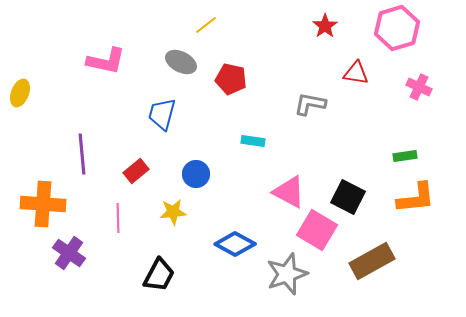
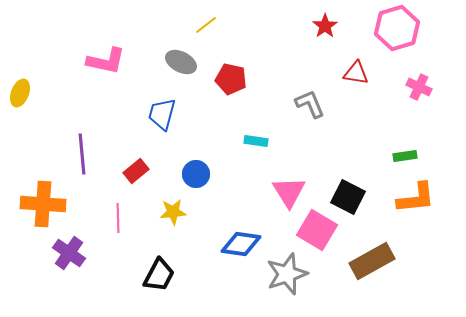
gray L-shape: rotated 56 degrees clockwise
cyan rectangle: moved 3 px right
pink triangle: rotated 30 degrees clockwise
blue diamond: moved 6 px right; rotated 21 degrees counterclockwise
